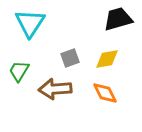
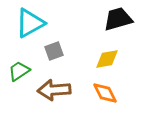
cyan triangle: rotated 28 degrees clockwise
gray square: moved 16 px left, 7 px up
green trapezoid: rotated 25 degrees clockwise
brown arrow: moved 1 px left, 1 px down
